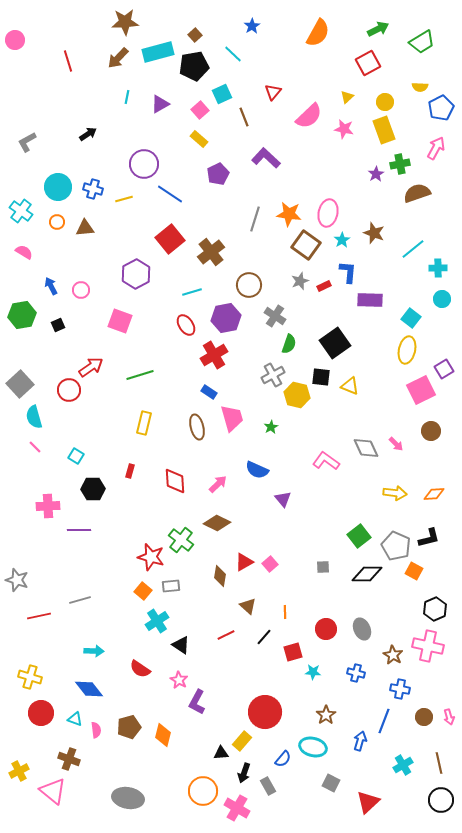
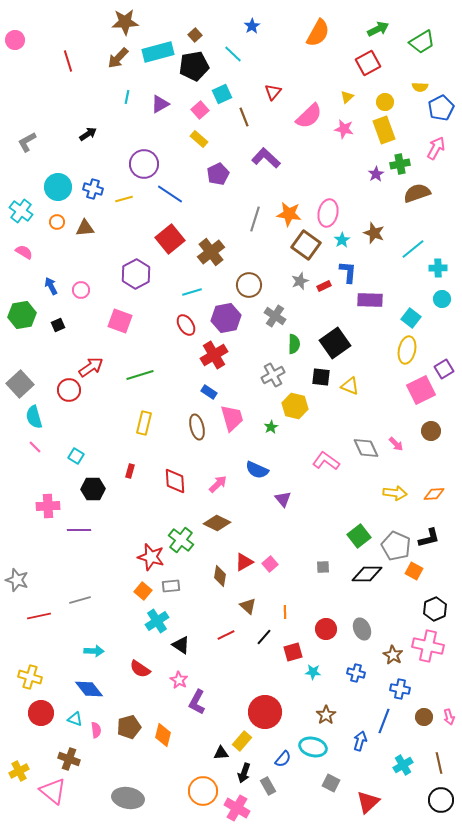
green semicircle at (289, 344): moved 5 px right; rotated 18 degrees counterclockwise
yellow hexagon at (297, 395): moved 2 px left, 11 px down
